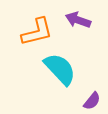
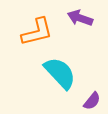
purple arrow: moved 2 px right, 2 px up
cyan semicircle: moved 4 px down
